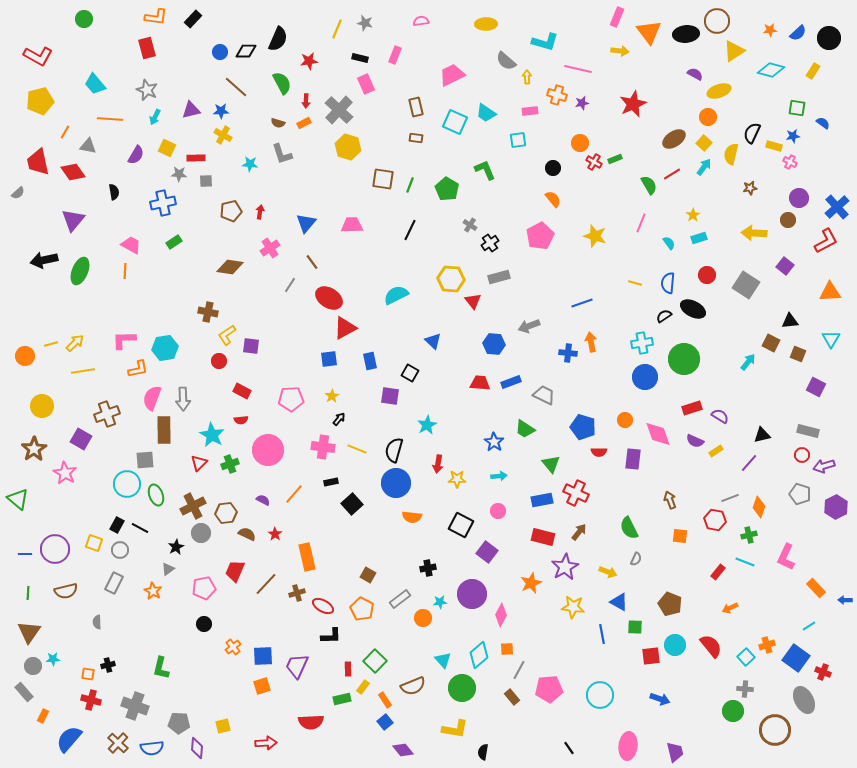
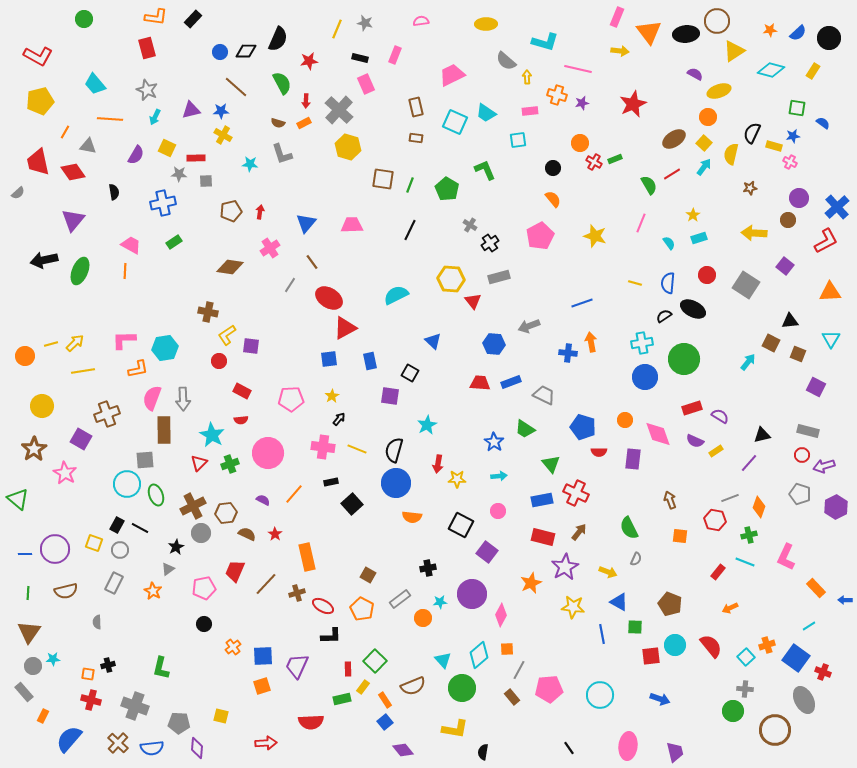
pink circle at (268, 450): moved 3 px down
yellow square at (223, 726): moved 2 px left, 10 px up; rotated 28 degrees clockwise
